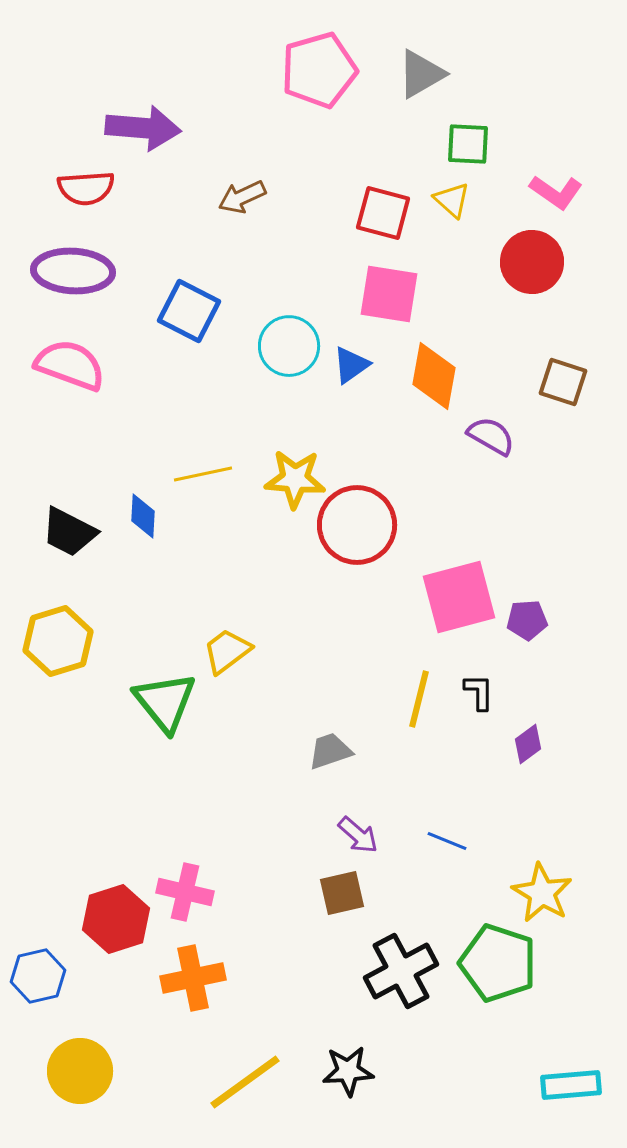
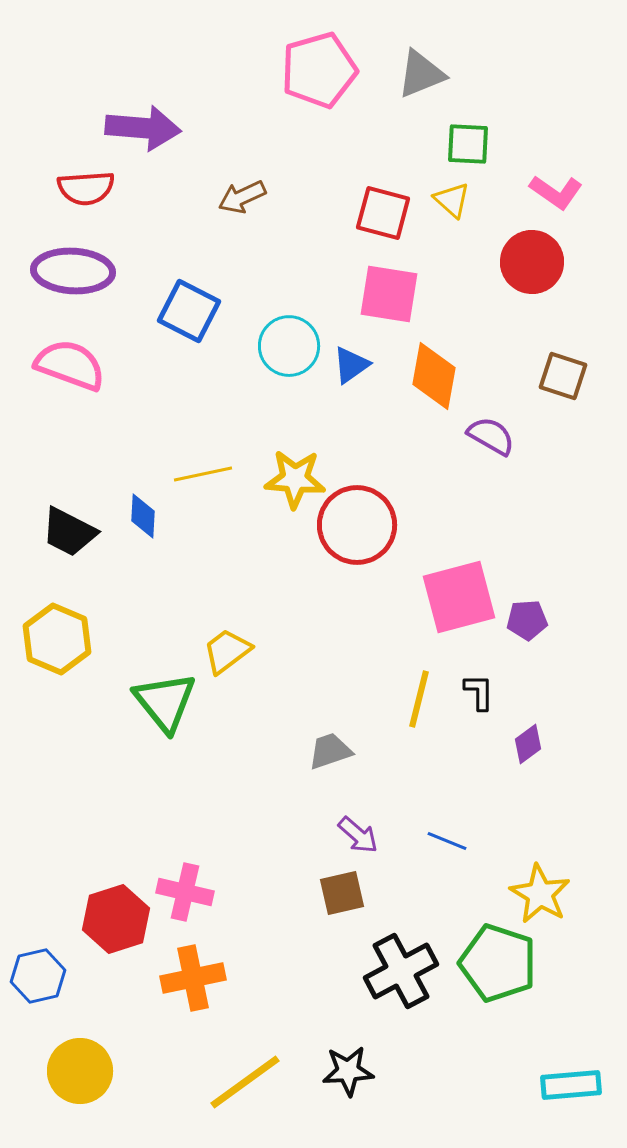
gray triangle at (421, 74): rotated 8 degrees clockwise
brown square at (563, 382): moved 6 px up
yellow hexagon at (58, 641): moved 1 px left, 2 px up; rotated 20 degrees counterclockwise
yellow star at (542, 893): moved 2 px left, 1 px down
